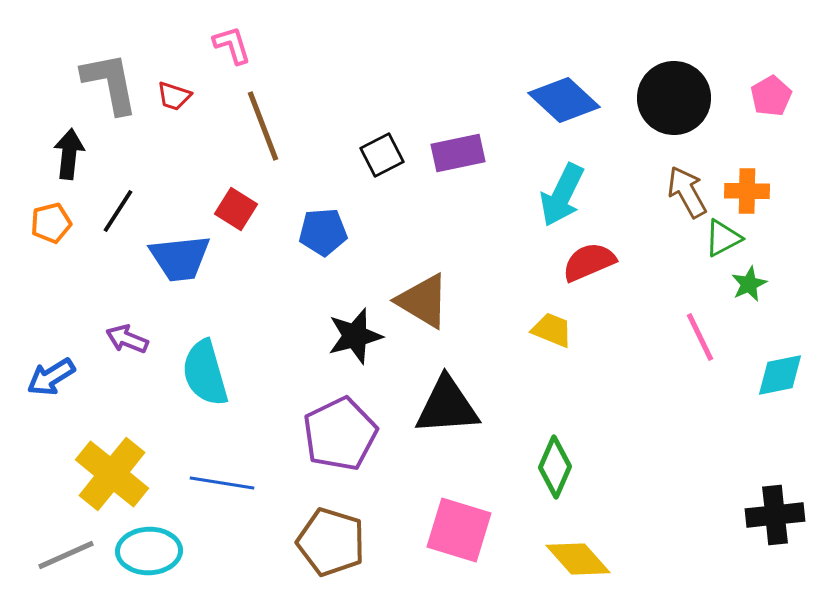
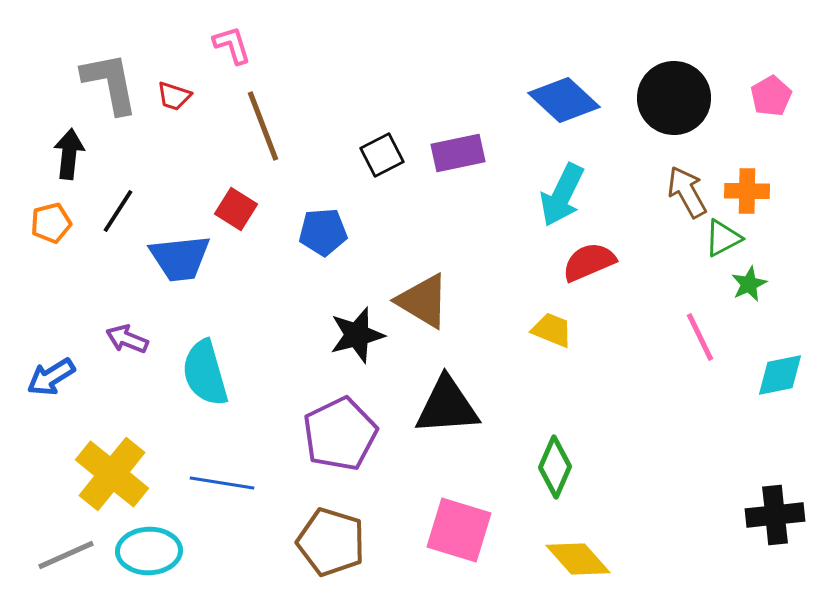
black star: moved 2 px right, 1 px up
